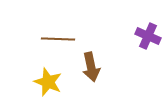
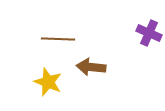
purple cross: moved 1 px right, 3 px up
brown arrow: rotated 108 degrees clockwise
